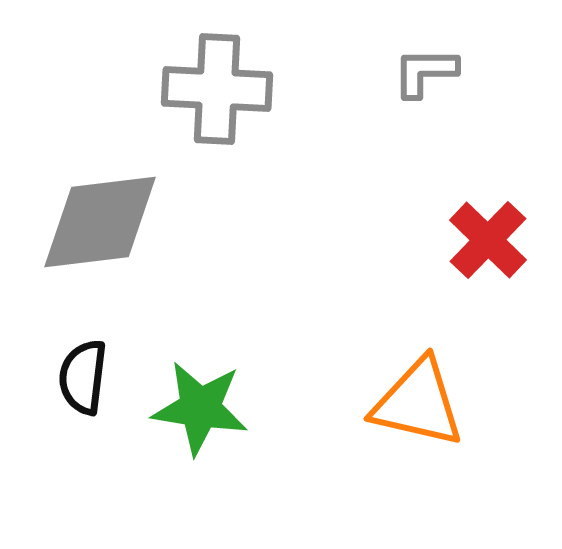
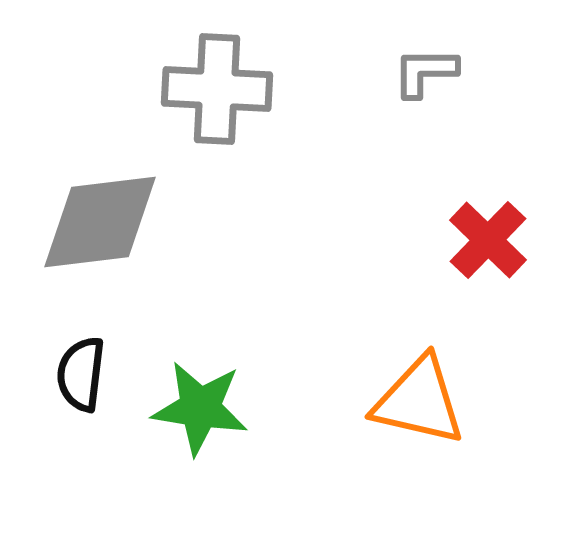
black semicircle: moved 2 px left, 3 px up
orange triangle: moved 1 px right, 2 px up
